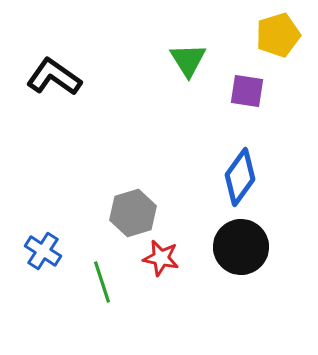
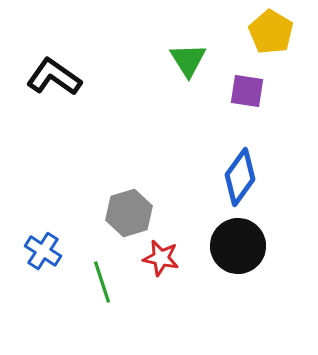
yellow pentagon: moved 7 px left, 3 px up; rotated 24 degrees counterclockwise
gray hexagon: moved 4 px left
black circle: moved 3 px left, 1 px up
